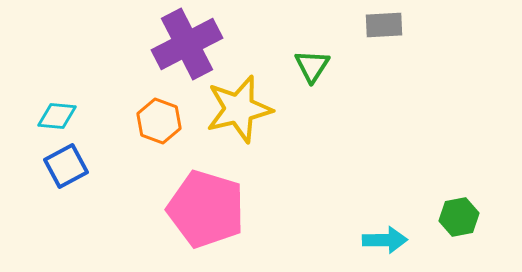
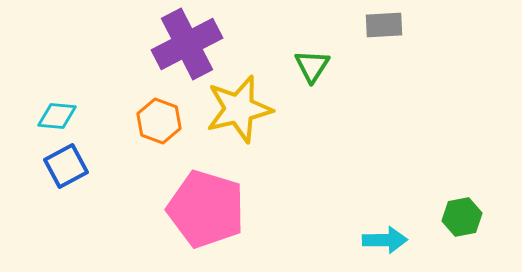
green hexagon: moved 3 px right
